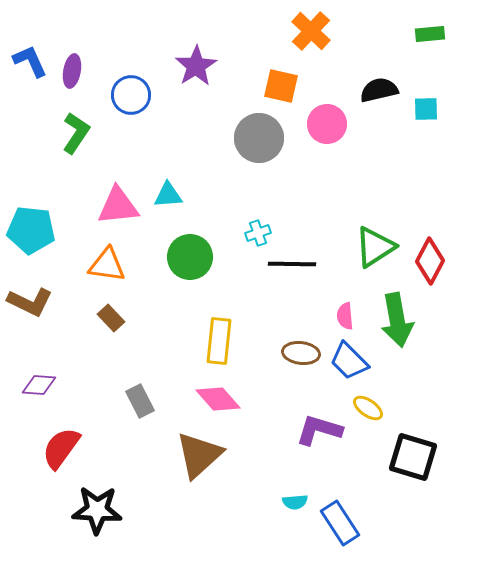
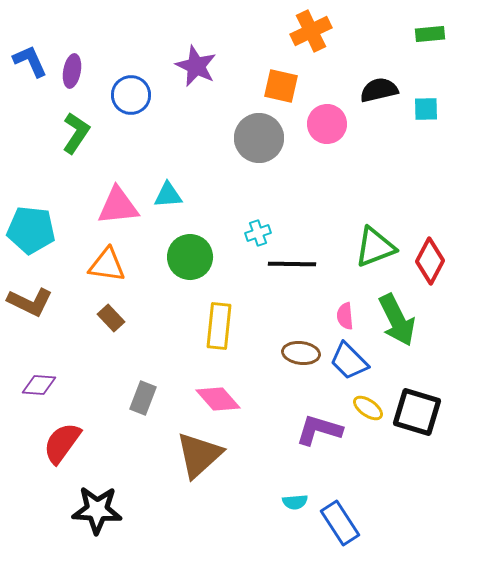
orange cross: rotated 21 degrees clockwise
purple star: rotated 15 degrees counterclockwise
green triangle: rotated 12 degrees clockwise
green arrow: rotated 16 degrees counterclockwise
yellow rectangle: moved 15 px up
gray rectangle: moved 3 px right, 3 px up; rotated 48 degrees clockwise
red semicircle: moved 1 px right, 5 px up
black square: moved 4 px right, 45 px up
